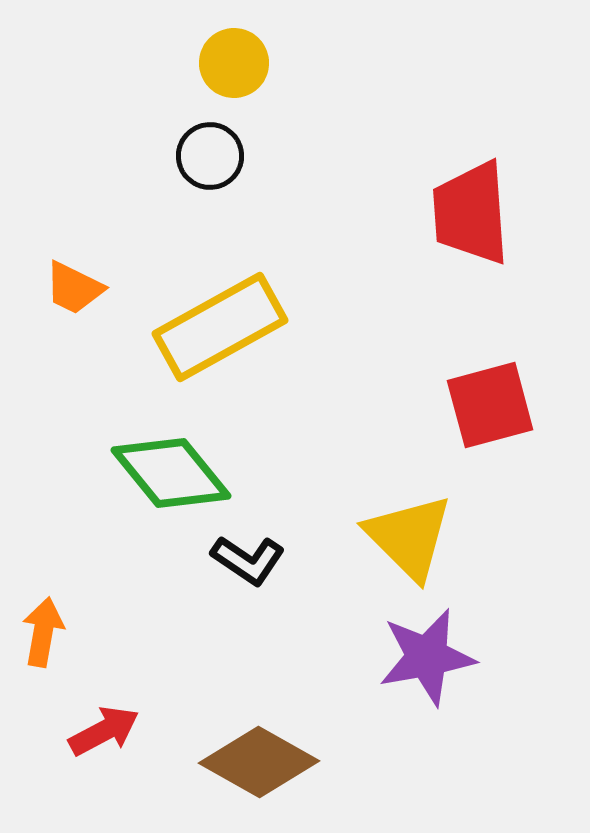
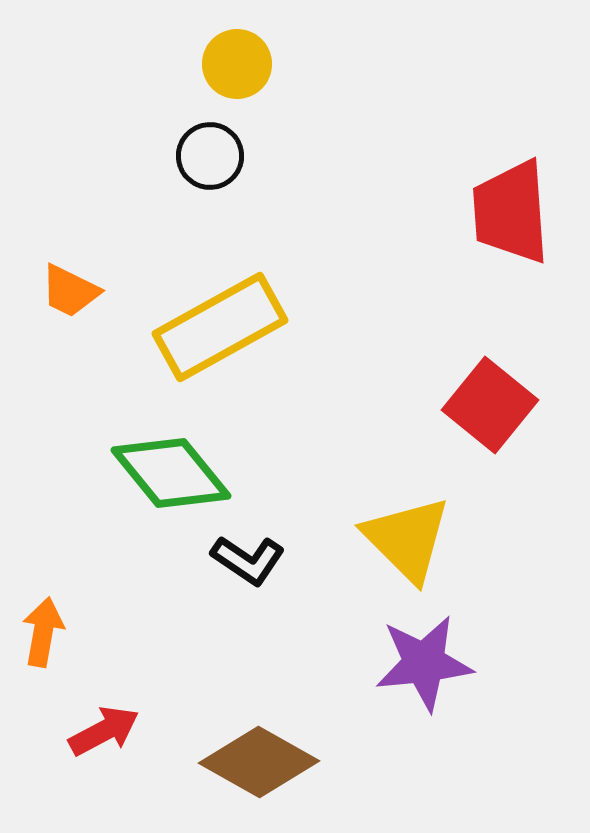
yellow circle: moved 3 px right, 1 px down
red trapezoid: moved 40 px right, 1 px up
orange trapezoid: moved 4 px left, 3 px down
red square: rotated 36 degrees counterclockwise
yellow triangle: moved 2 px left, 2 px down
purple star: moved 3 px left, 6 px down; rotated 4 degrees clockwise
